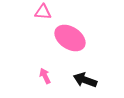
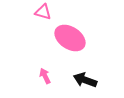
pink triangle: rotated 12 degrees clockwise
